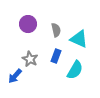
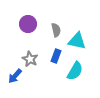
cyan triangle: moved 2 px left, 2 px down; rotated 12 degrees counterclockwise
cyan semicircle: moved 1 px down
